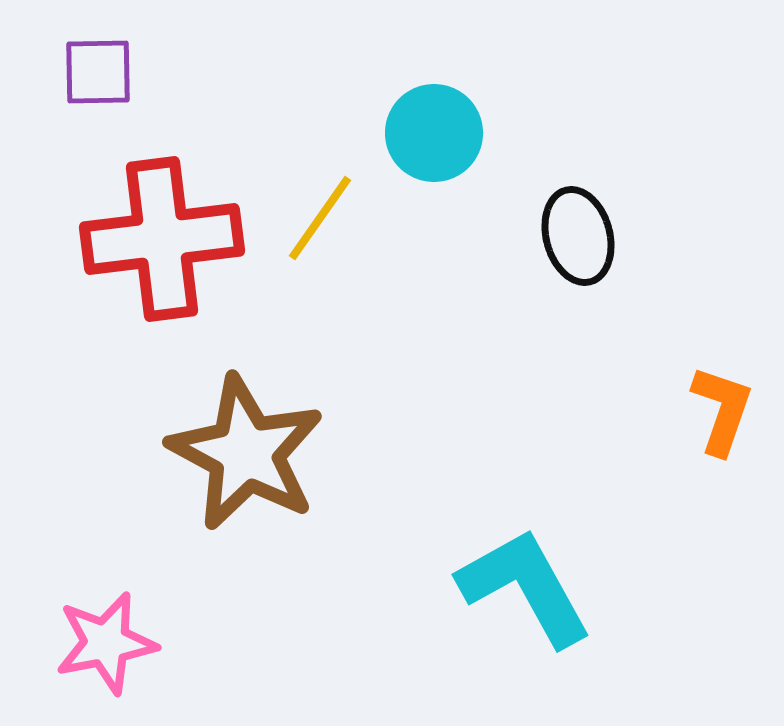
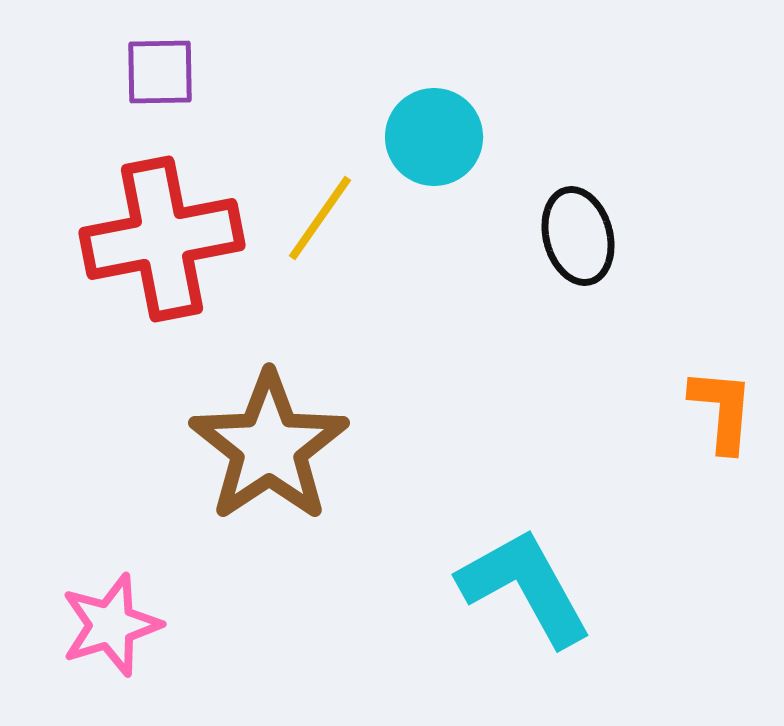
purple square: moved 62 px right
cyan circle: moved 4 px down
red cross: rotated 4 degrees counterclockwise
orange L-shape: rotated 14 degrees counterclockwise
brown star: moved 23 px right, 6 px up; rotated 10 degrees clockwise
pink star: moved 5 px right, 18 px up; rotated 6 degrees counterclockwise
